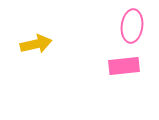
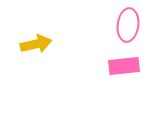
pink ellipse: moved 4 px left, 1 px up
